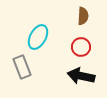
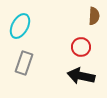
brown semicircle: moved 11 px right
cyan ellipse: moved 18 px left, 11 px up
gray rectangle: moved 2 px right, 4 px up; rotated 40 degrees clockwise
